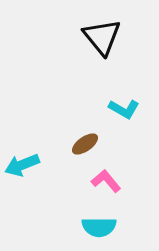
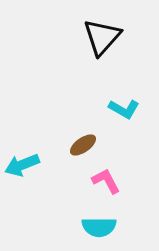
black triangle: rotated 21 degrees clockwise
brown ellipse: moved 2 px left, 1 px down
pink L-shape: rotated 12 degrees clockwise
